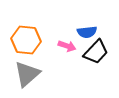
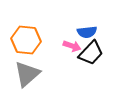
pink arrow: moved 5 px right
black trapezoid: moved 5 px left, 1 px down
